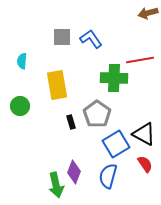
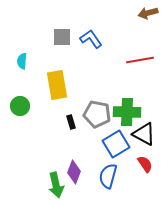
green cross: moved 13 px right, 34 px down
gray pentagon: rotated 24 degrees counterclockwise
